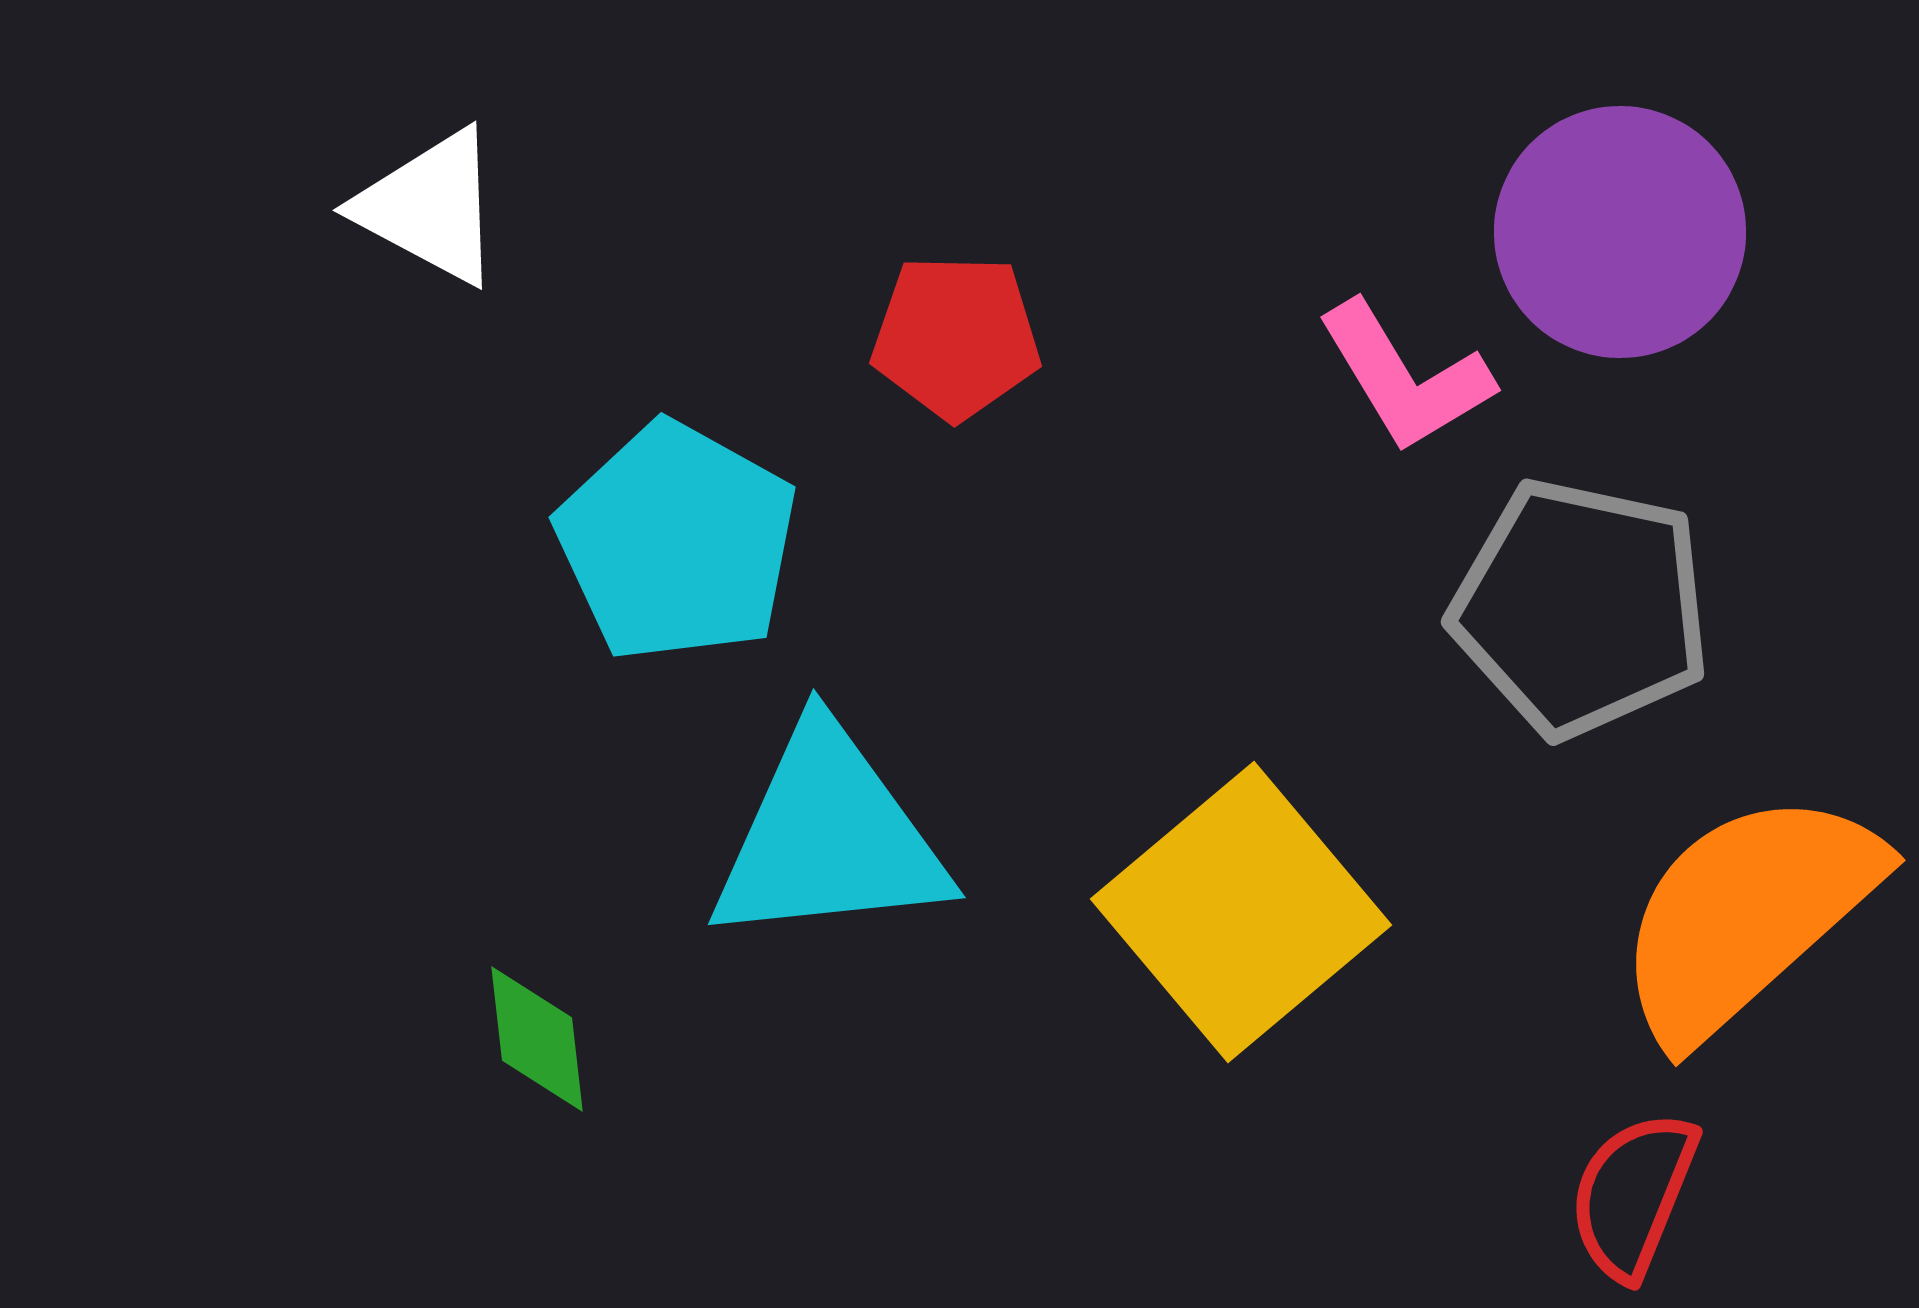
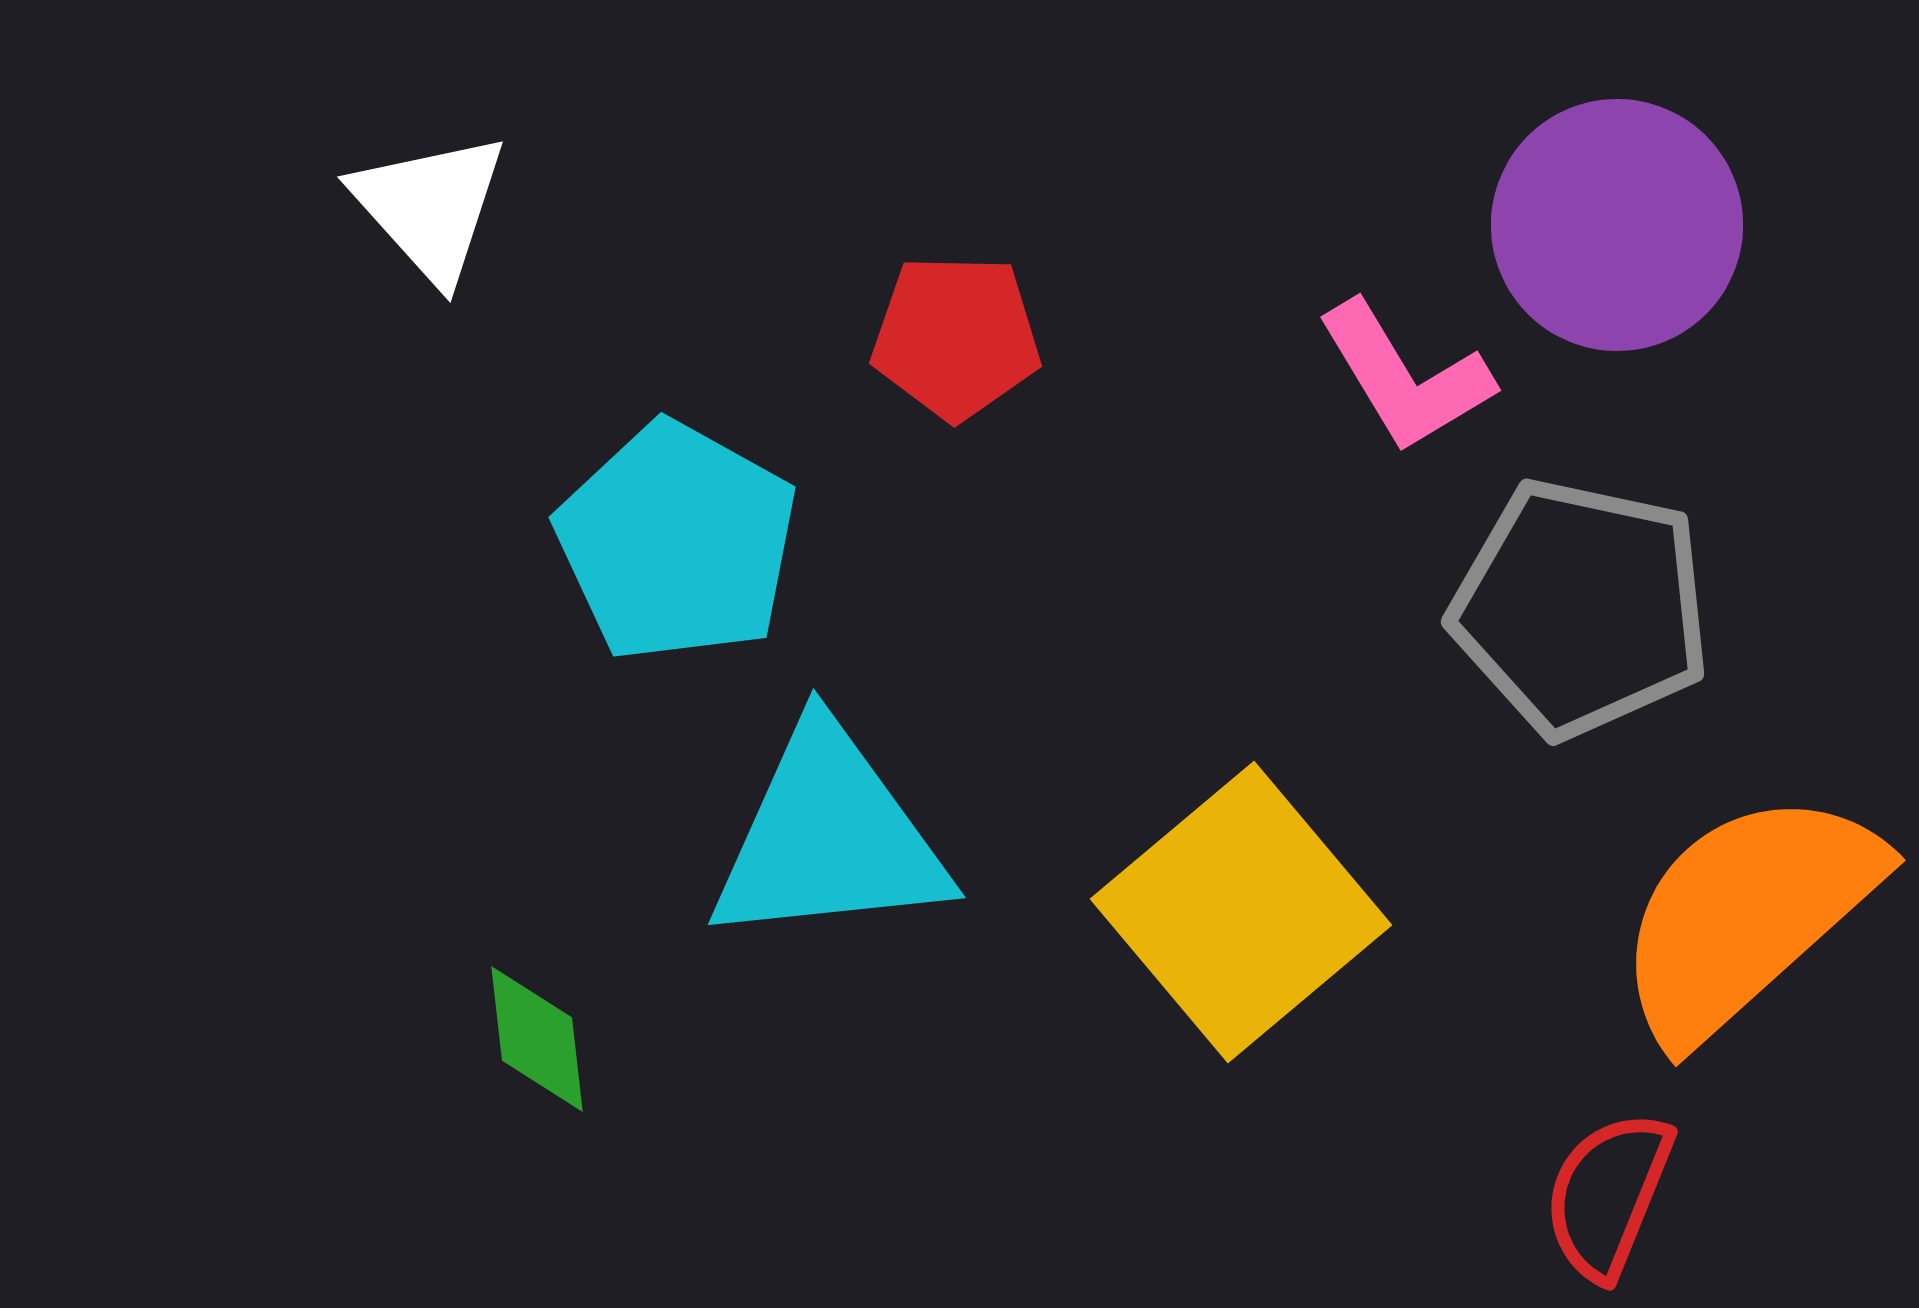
white triangle: rotated 20 degrees clockwise
purple circle: moved 3 px left, 7 px up
red semicircle: moved 25 px left
